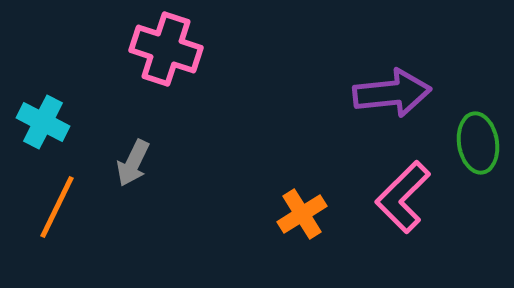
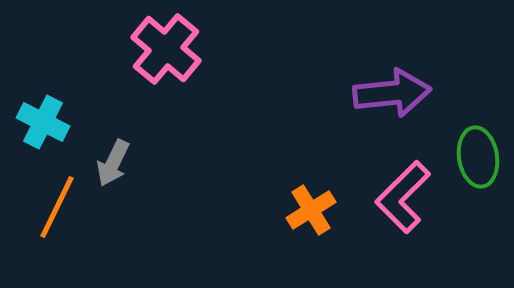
pink cross: rotated 22 degrees clockwise
green ellipse: moved 14 px down
gray arrow: moved 20 px left
orange cross: moved 9 px right, 4 px up
